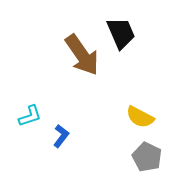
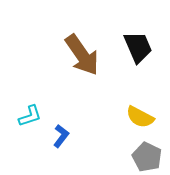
black trapezoid: moved 17 px right, 14 px down
